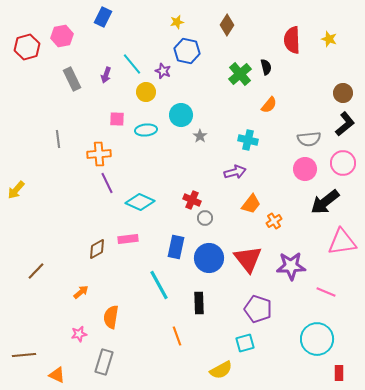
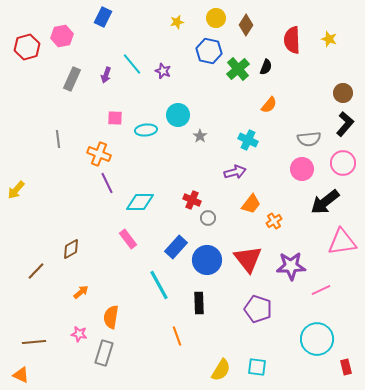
brown diamond at (227, 25): moved 19 px right
blue hexagon at (187, 51): moved 22 px right
black semicircle at (266, 67): rotated 35 degrees clockwise
green cross at (240, 74): moved 2 px left, 5 px up
gray rectangle at (72, 79): rotated 50 degrees clockwise
yellow circle at (146, 92): moved 70 px right, 74 px up
cyan circle at (181, 115): moved 3 px left
pink square at (117, 119): moved 2 px left, 1 px up
black L-shape at (345, 124): rotated 10 degrees counterclockwise
cyan cross at (248, 140): rotated 12 degrees clockwise
orange cross at (99, 154): rotated 25 degrees clockwise
pink circle at (305, 169): moved 3 px left
cyan diamond at (140, 202): rotated 24 degrees counterclockwise
gray circle at (205, 218): moved 3 px right
pink rectangle at (128, 239): rotated 60 degrees clockwise
blue rectangle at (176, 247): rotated 30 degrees clockwise
brown diamond at (97, 249): moved 26 px left
blue circle at (209, 258): moved 2 px left, 2 px down
pink line at (326, 292): moved 5 px left, 2 px up; rotated 48 degrees counterclockwise
pink star at (79, 334): rotated 21 degrees clockwise
cyan square at (245, 343): moved 12 px right, 24 px down; rotated 24 degrees clockwise
brown line at (24, 355): moved 10 px right, 13 px up
gray rectangle at (104, 362): moved 9 px up
yellow semicircle at (221, 370): rotated 30 degrees counterclockwise
red rectangle at (339, 373): moved 7 px right, 6 px up; rotated 14 degrees counterclockwise
orange triangle at (57, 375): moved 36 px left
